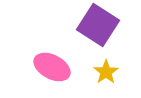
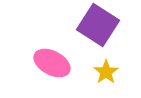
pink ellipse: moved 4 px up
